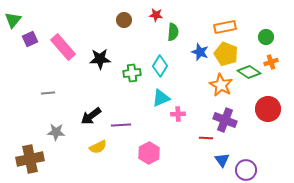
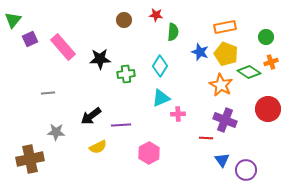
green cross: moved 6 px left, 1 px down
